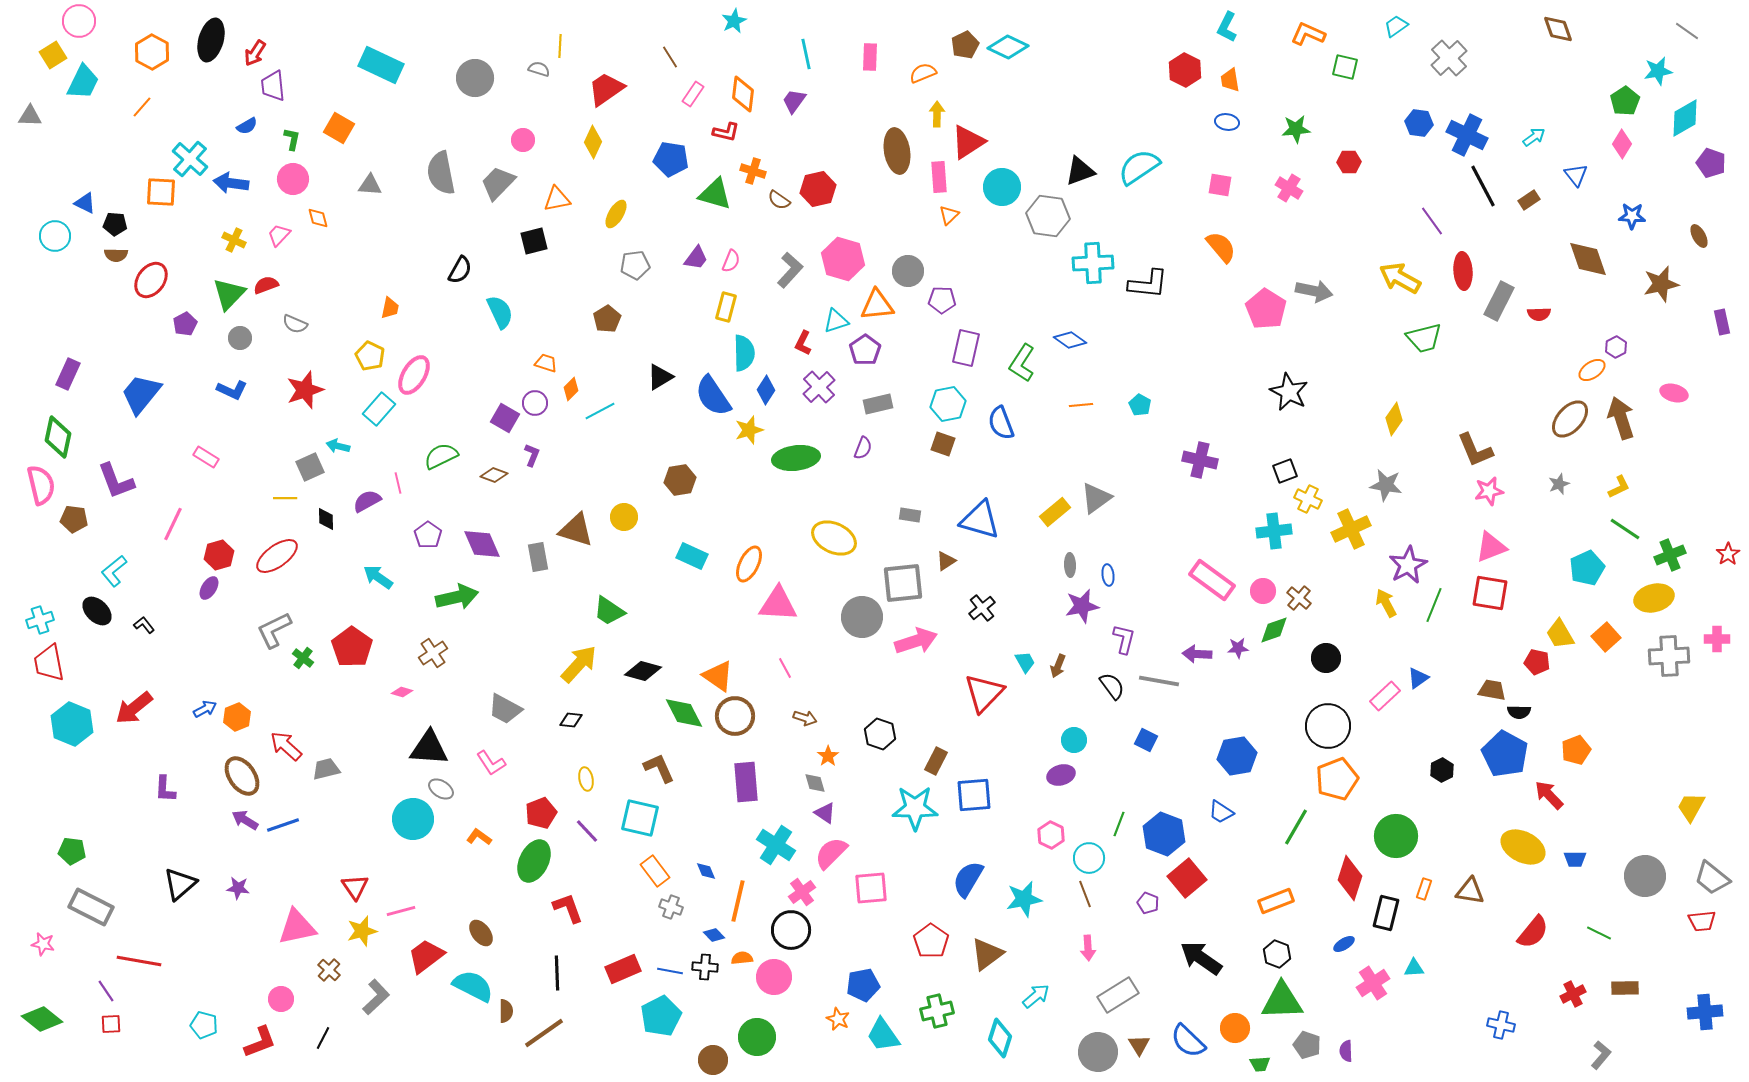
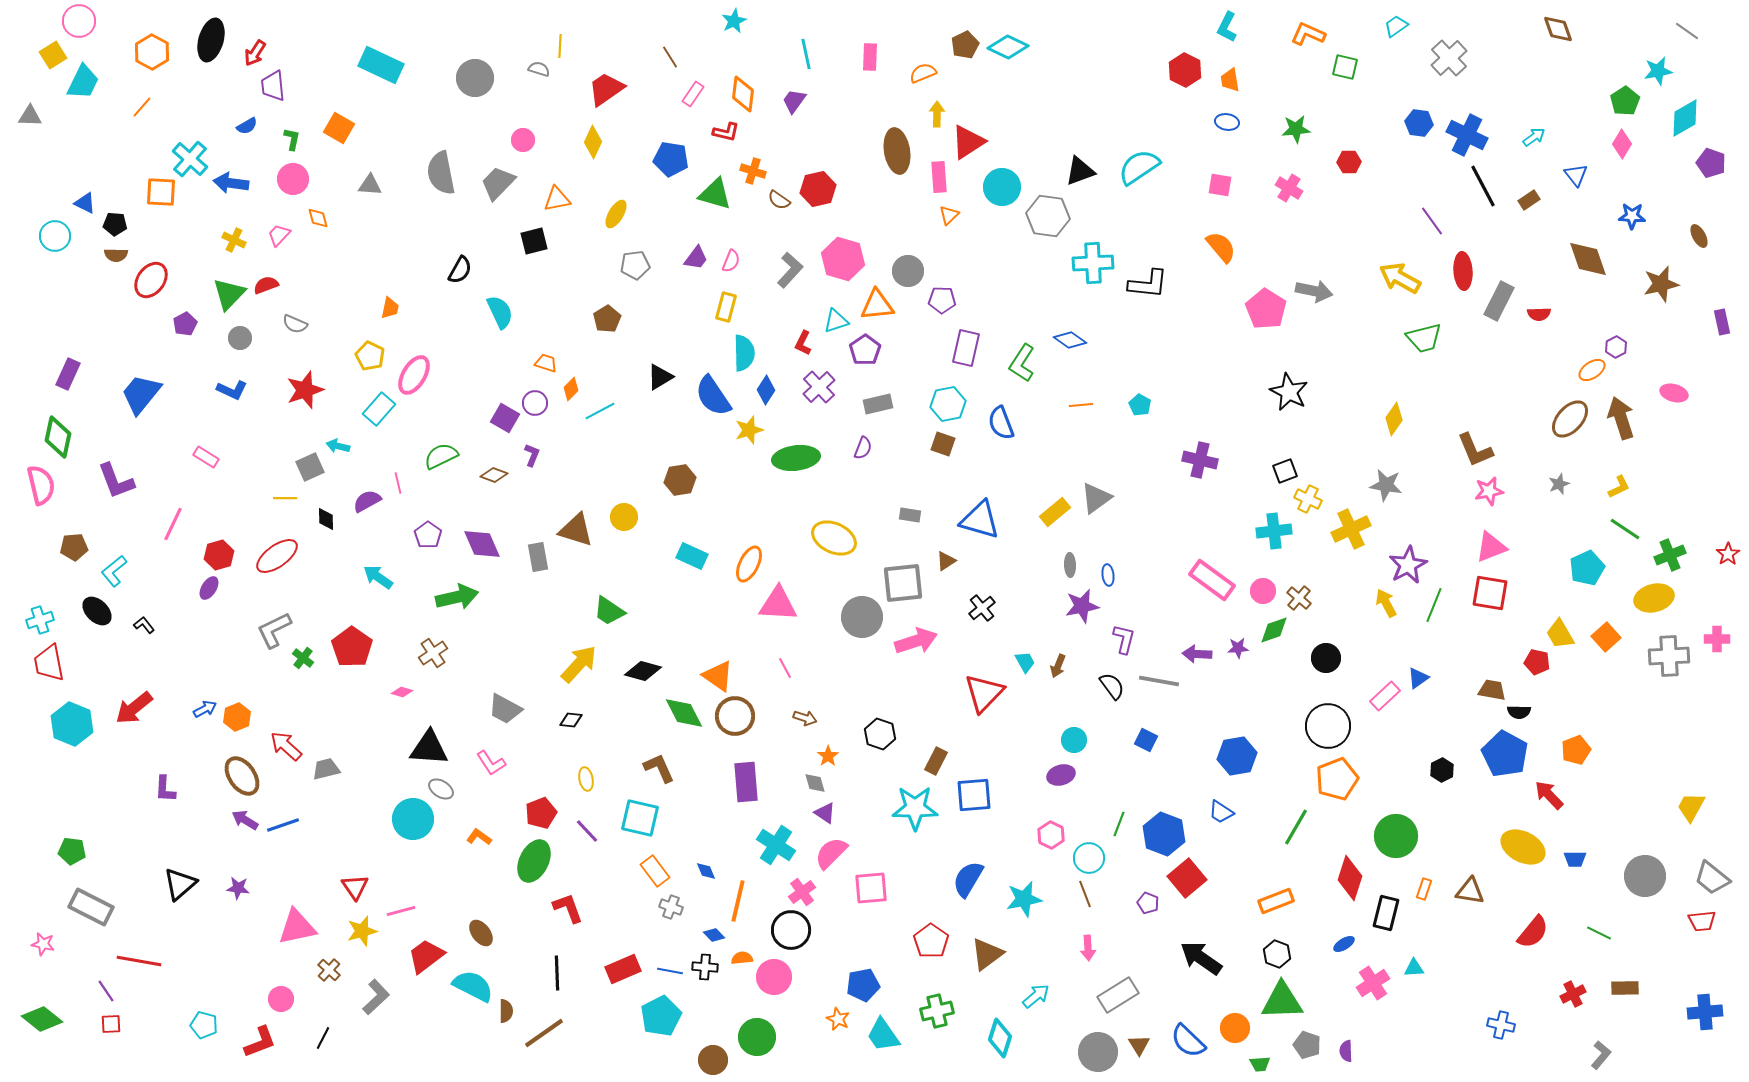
brown pentagon at (74, 519): moved 28 px down; rotated 12 degrees counterclockwise
